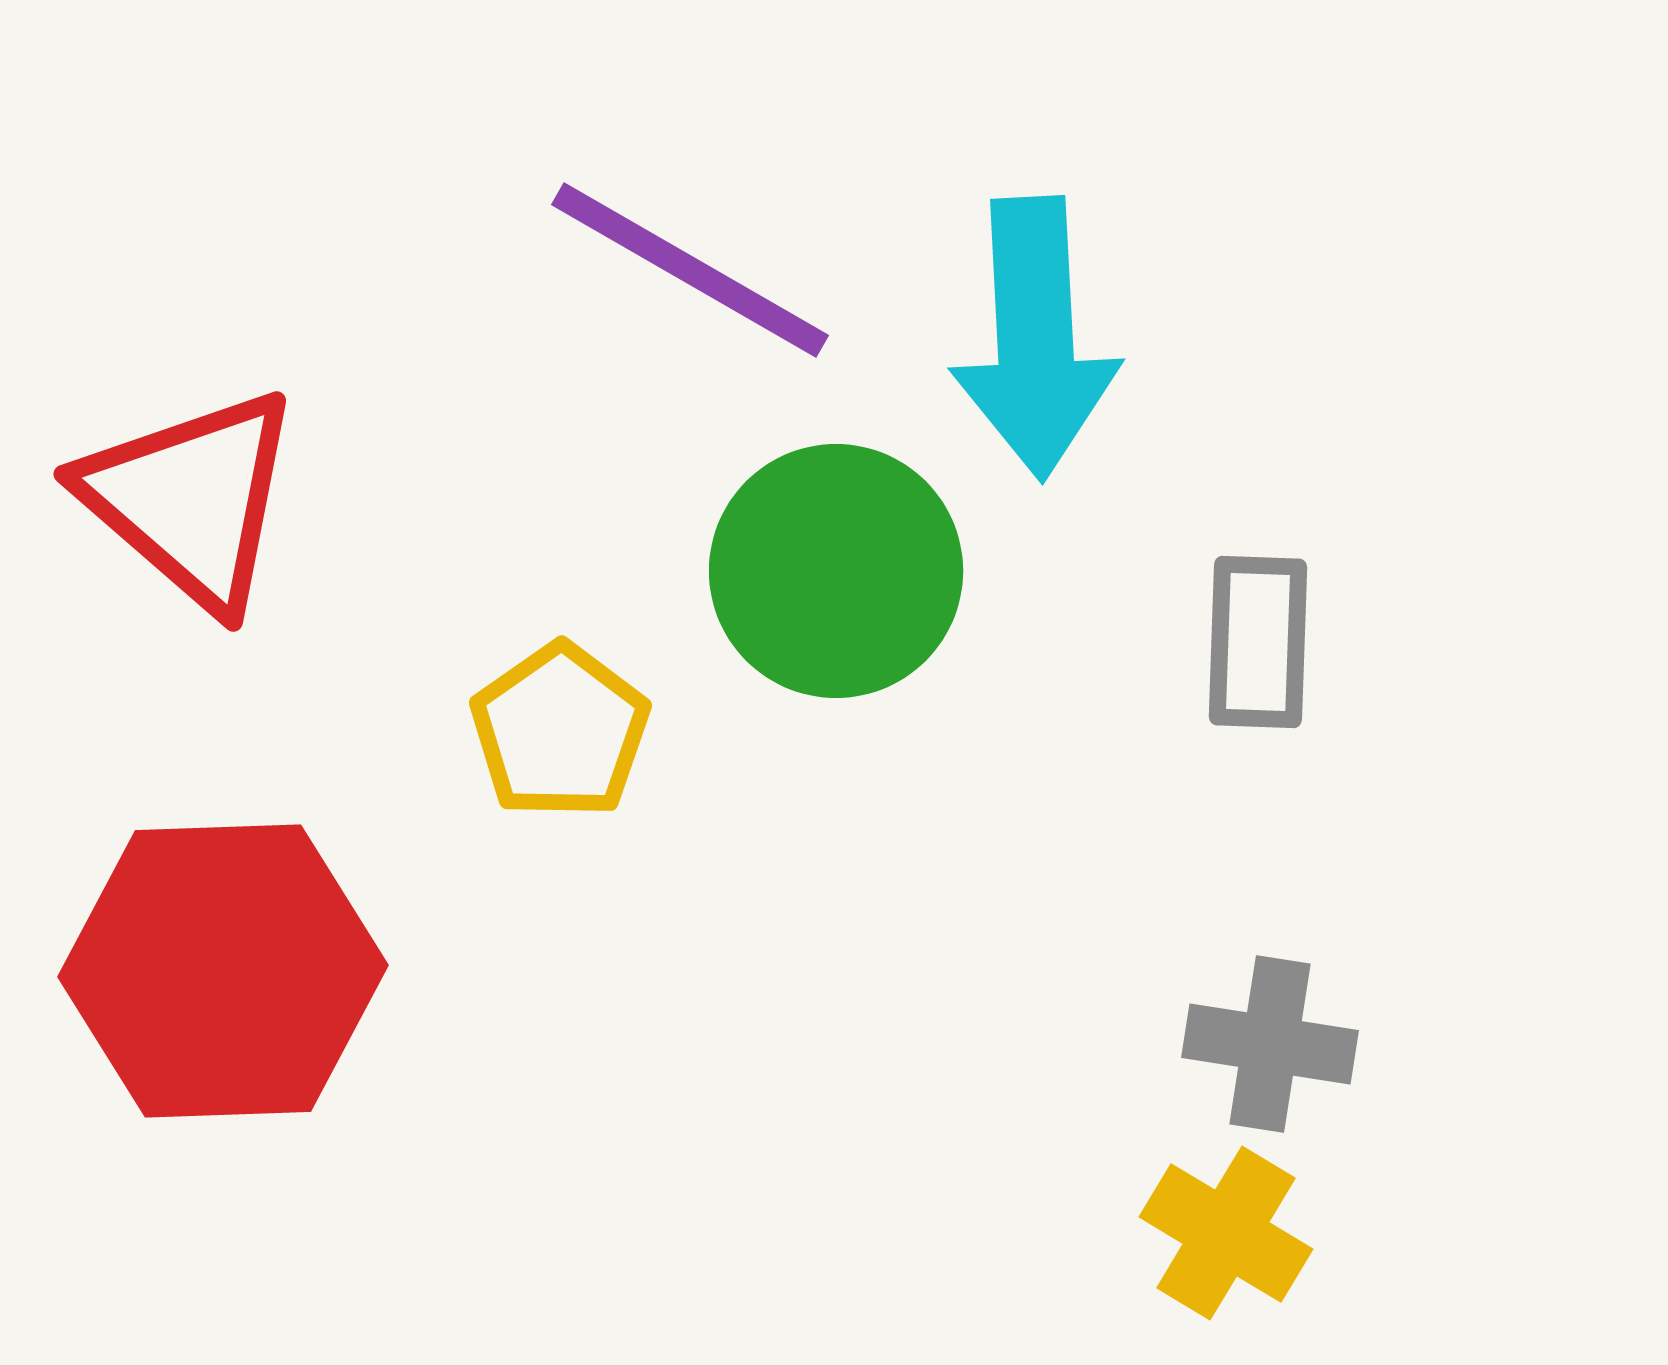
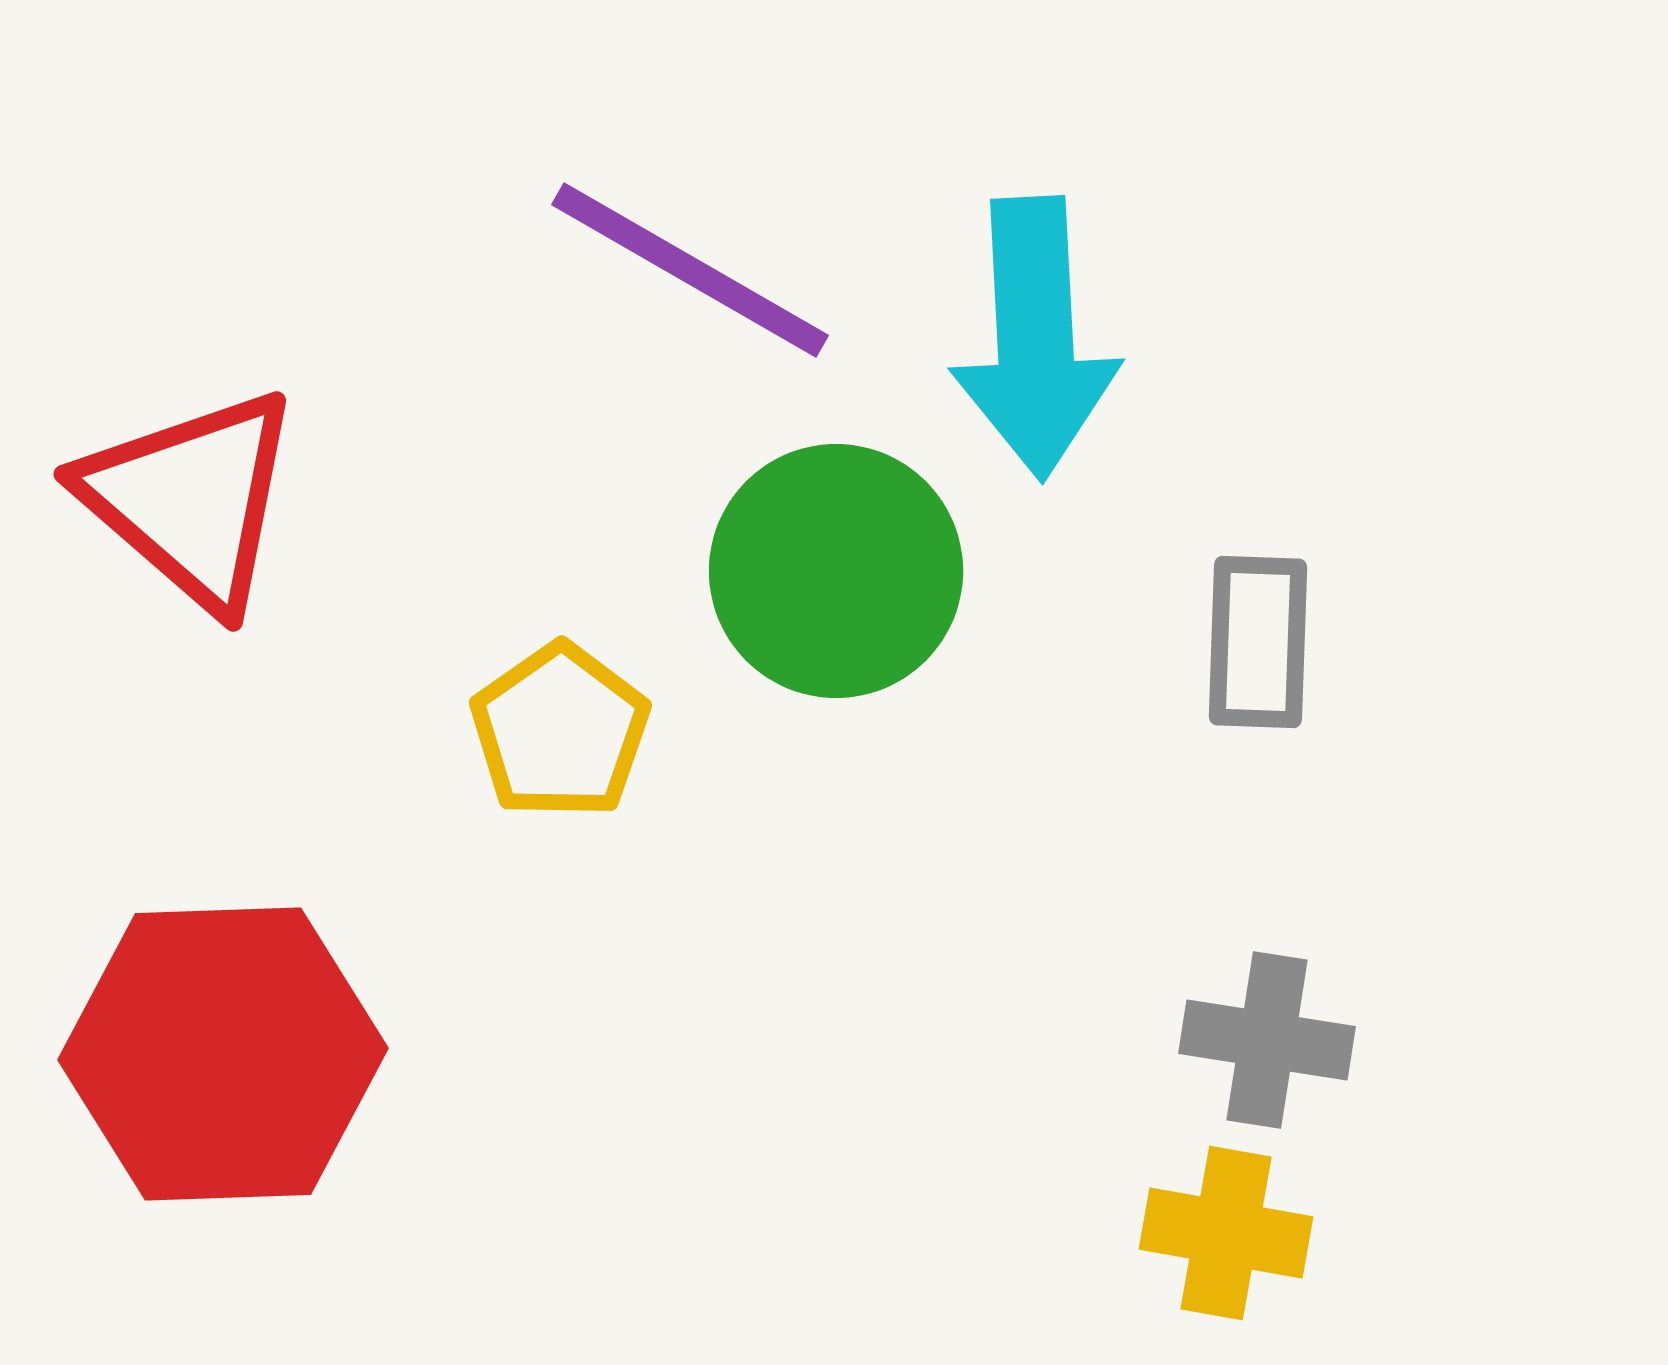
red hexagon: moved 83 px down
gray cross: moved 3 px left, 4 px up
yellow cross: rotated 21 degrees counterclockwise
